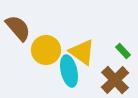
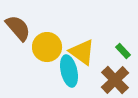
yellow circle: moved 1 px right, 3 px up
